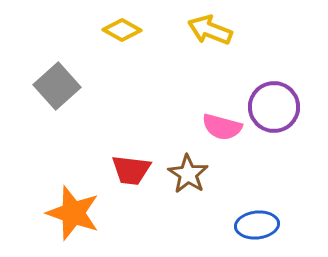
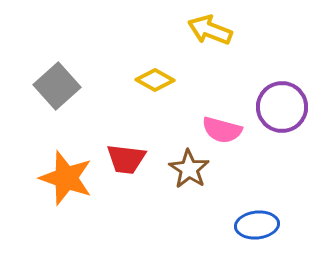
yellow diamond: moved 33 px right, 50 px down
purple circle: moved 8 px right
pink semicircle: moved 3 px down
red trapezoid: moved 5 px left, 11 px up
brown star: moved 1 px right, 5 px up
orange star: moved 7 px left, 35 px up
